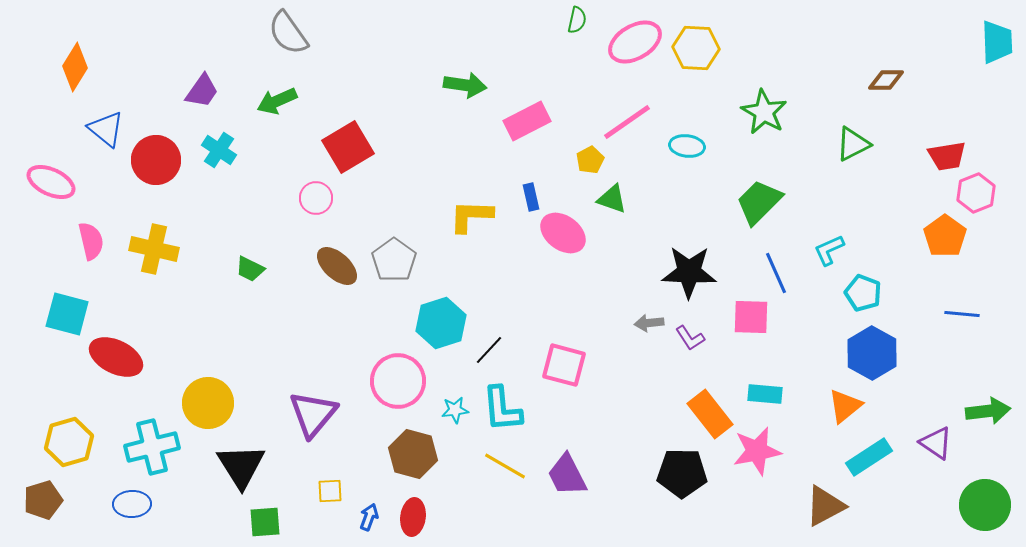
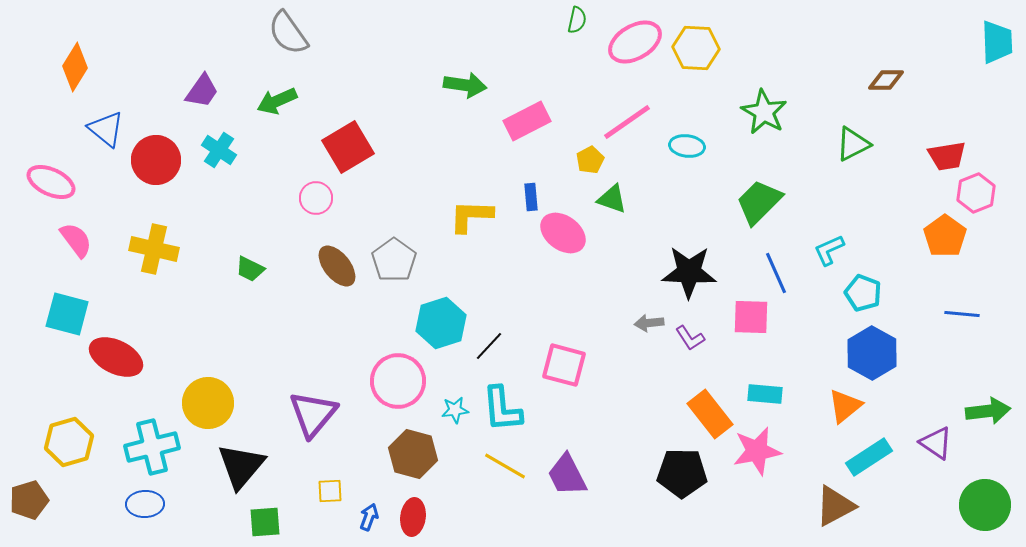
blue rectangle at (531, 197): rotated 8 degrees clockwise
pink semicircle at (91, 241): moved 15 px left, 1 px up; rotated 24 degrees counterclockwise
brown ellipse at (337, 266): rotated 9 degrees clockwise
black line at (489, 350): moved 4 px up
black triangle at (241, 466): rotated 12 degrees clockwise
brown pentagon at (43, 500): moved 14 px left
blue ellipse at (132, 504): moved 13 px right
brown triangle at (825, 506): moved 10 px right
